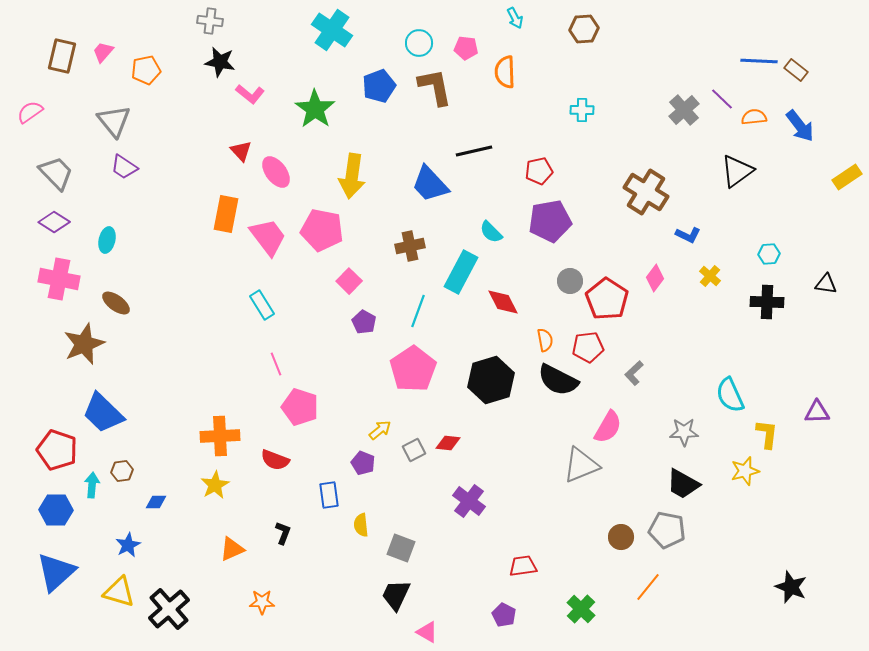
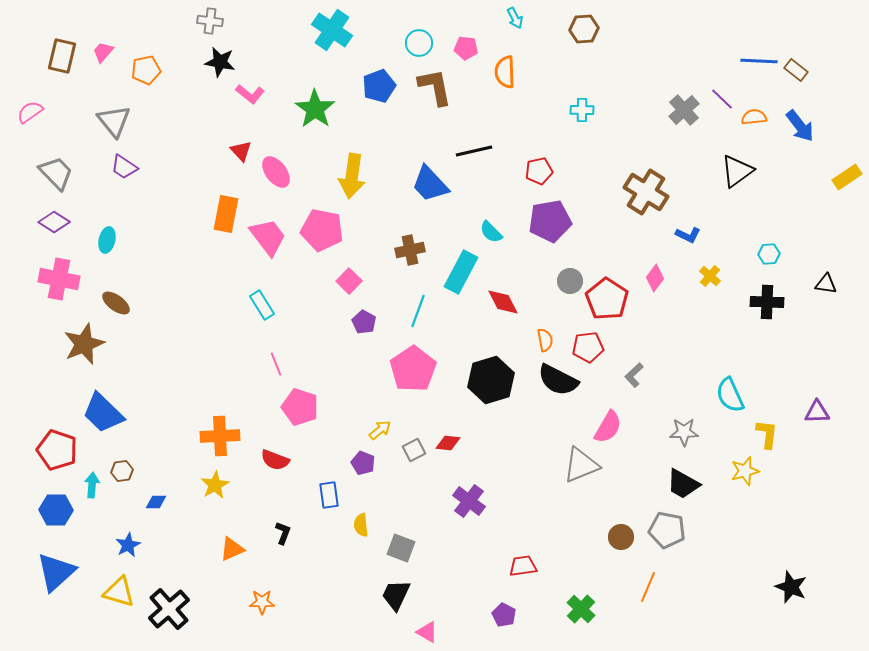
brown cross at (410, 246): moved 4 px down
gray L-shape at (634, 373): moved 2 px down
orange line at (648, 587): rotated 16 degrees counterclockwise
